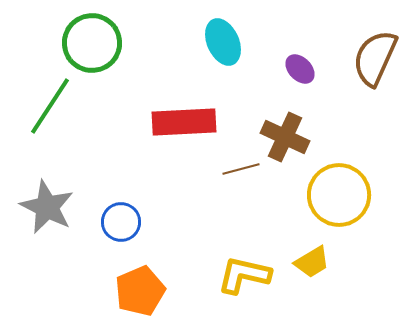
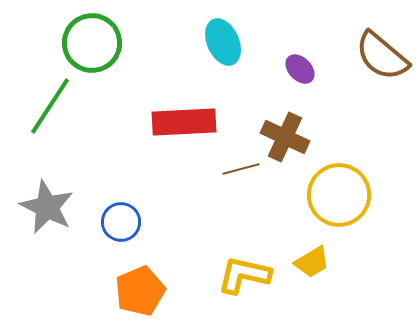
brown semicircle: moved 7 px right, 2 px up; rotated 74 degrees counterclockwise
